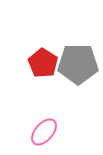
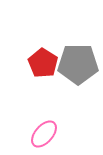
pink ellipse: moved 2 px down
